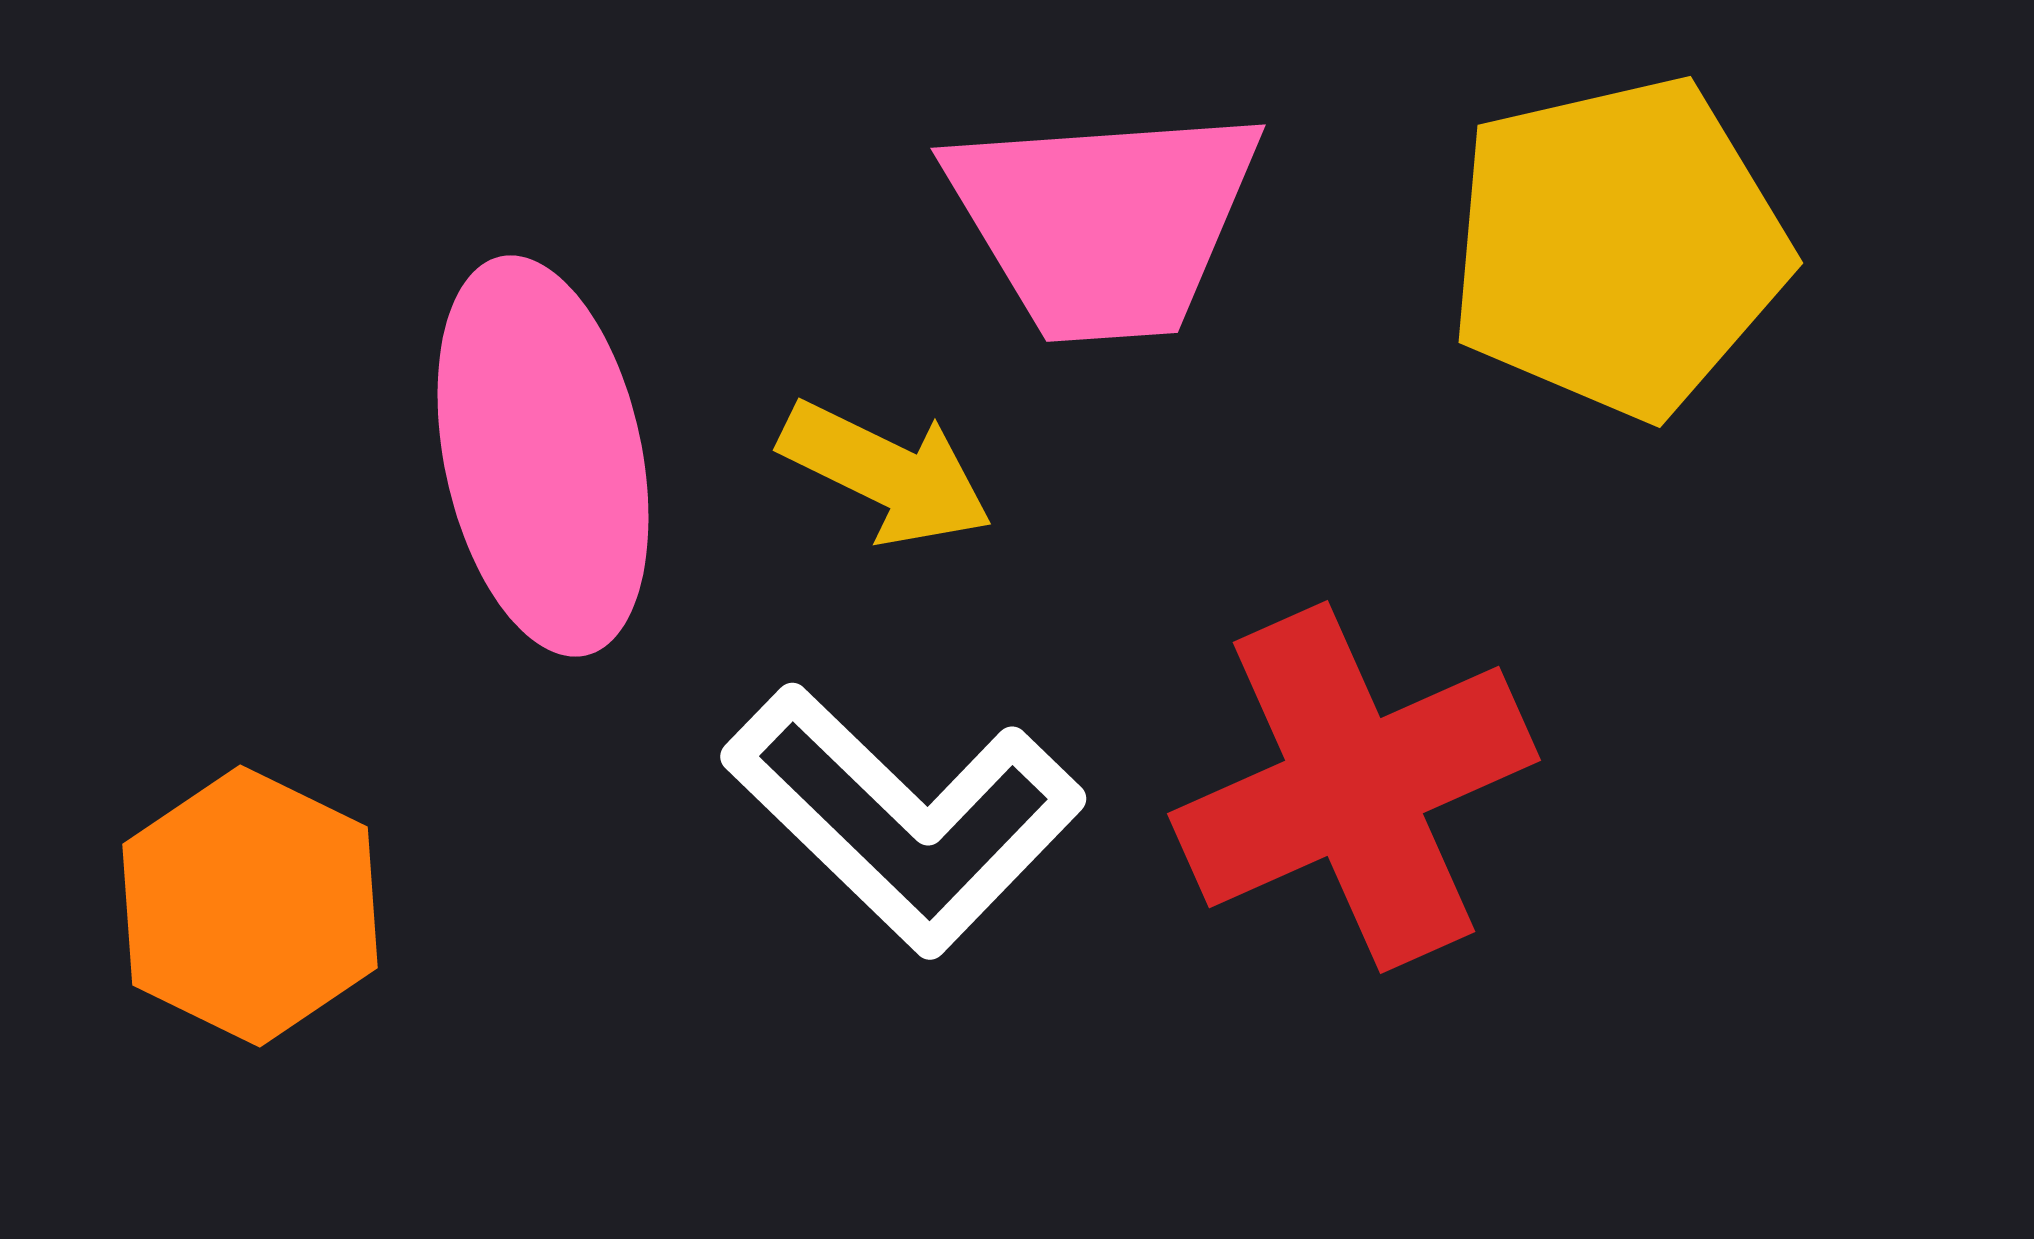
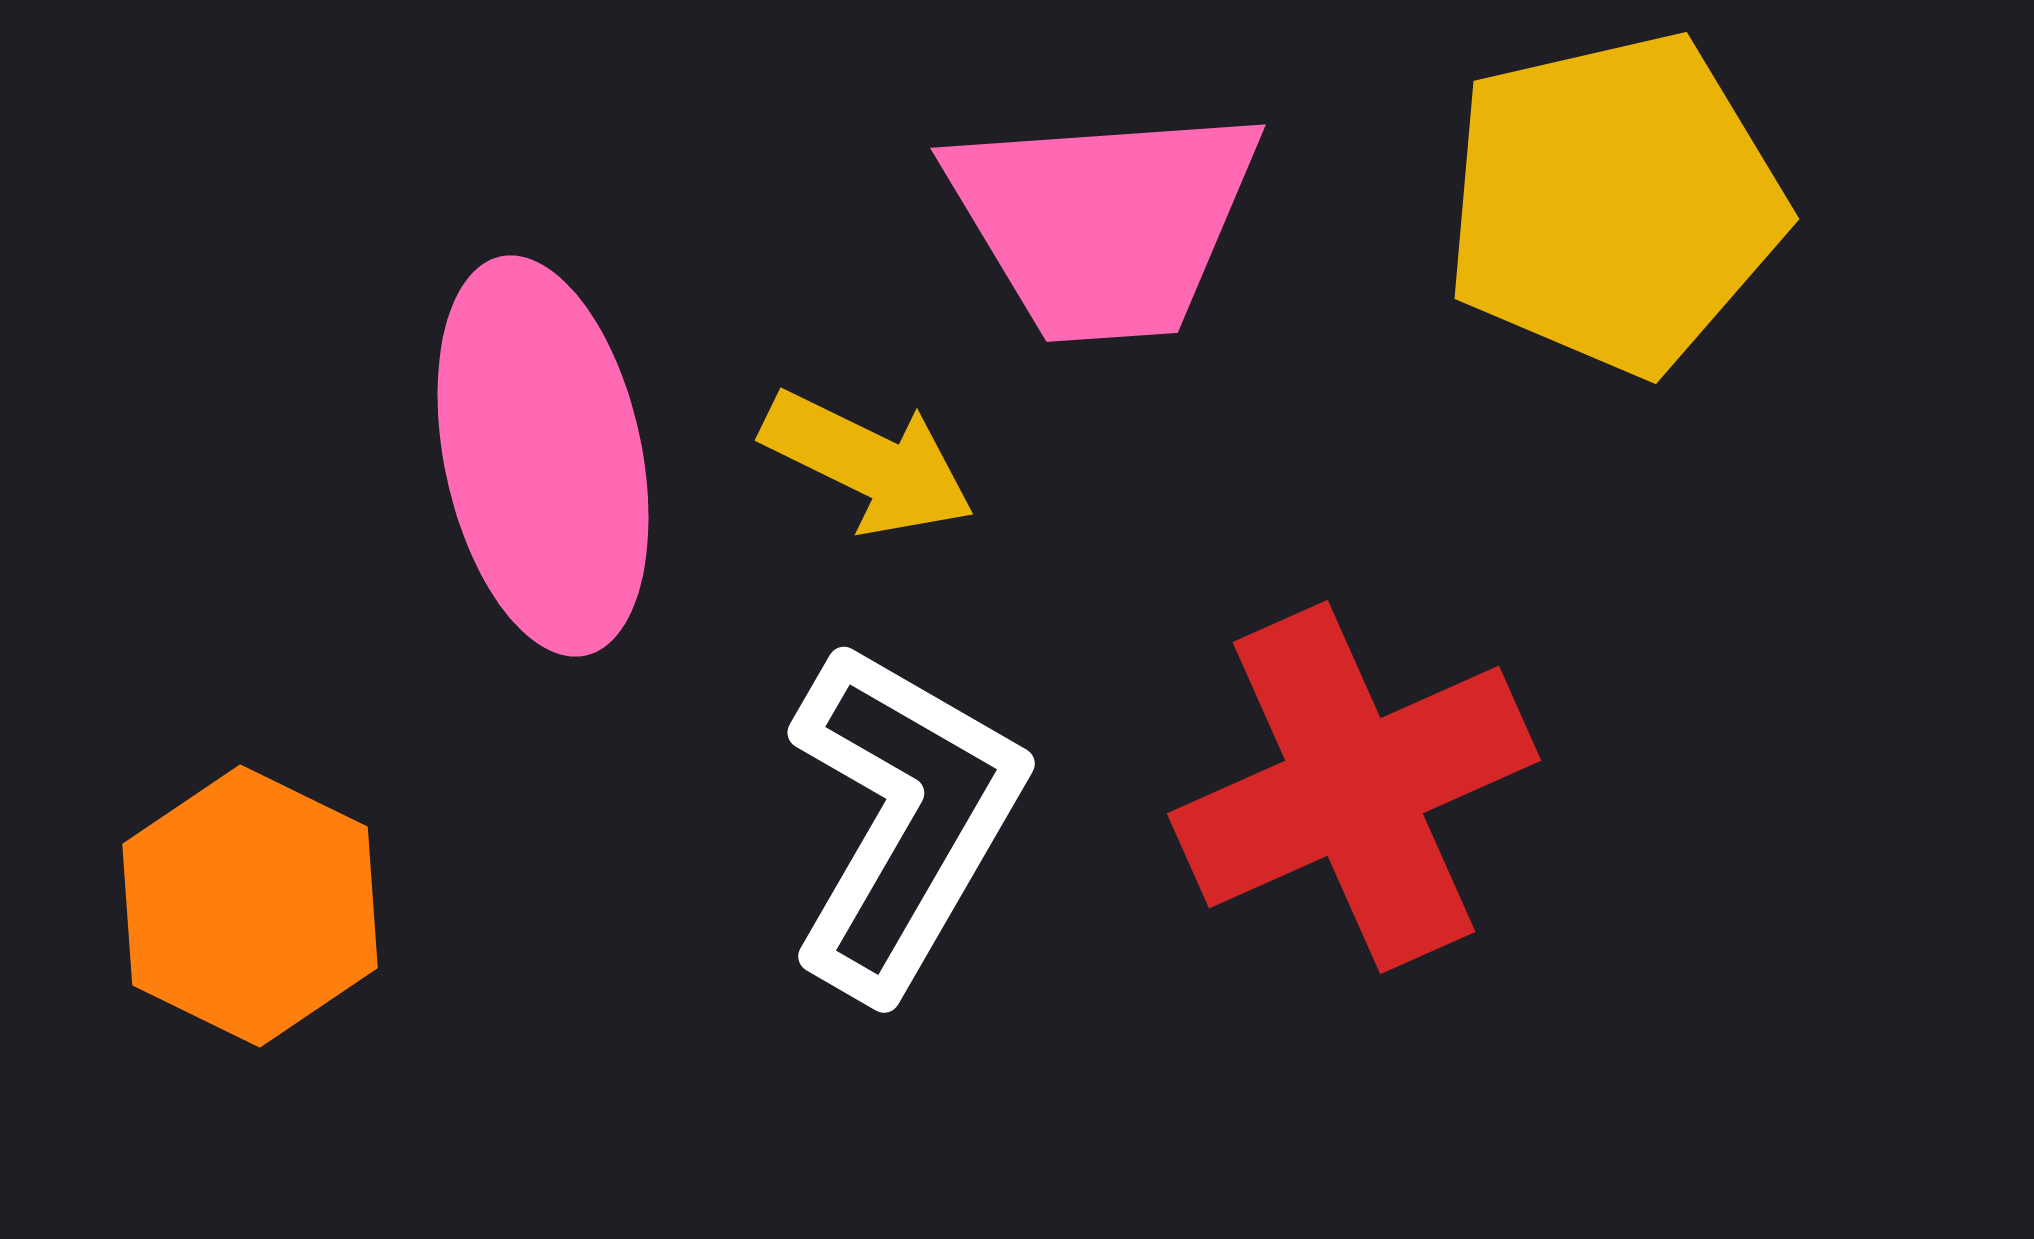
yellow pentagon: moved 4 px left, 44 px up
yellow arrow: moved 18 px left, 10 px up
white L-shape: rotated 104 degrees counterclockwise
